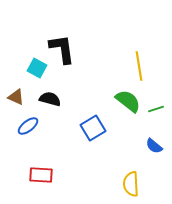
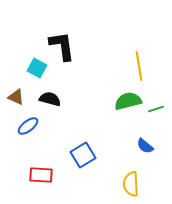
black L-shape: moved 3 px up
green semicircle: rotated 52 degrees counterclockwise
blue square: moved 10 px left, 27 px down
blue semicircle: moved 9 px left
